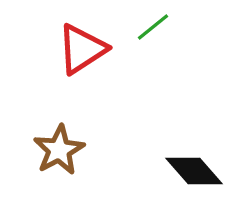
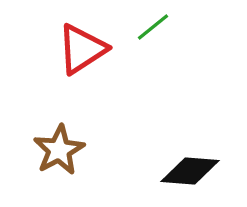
black diamond: moved 4 px left; rotated 44 degrees counterclockwise
